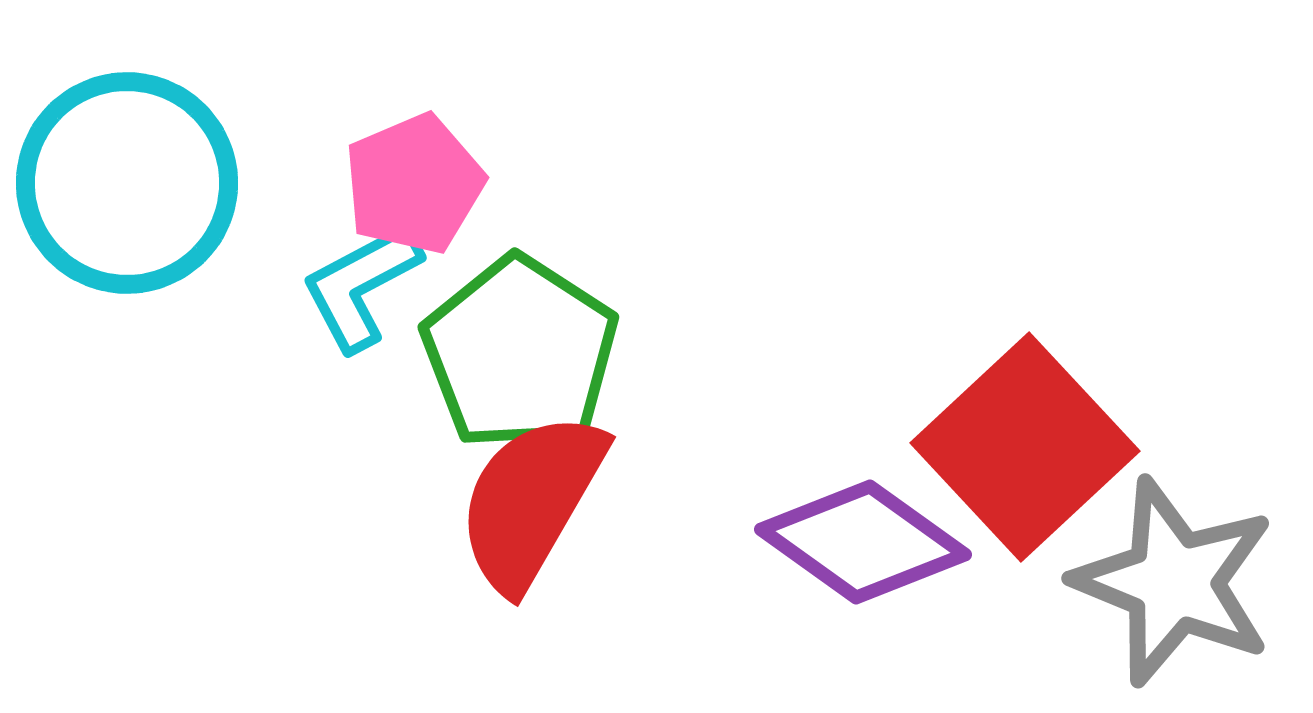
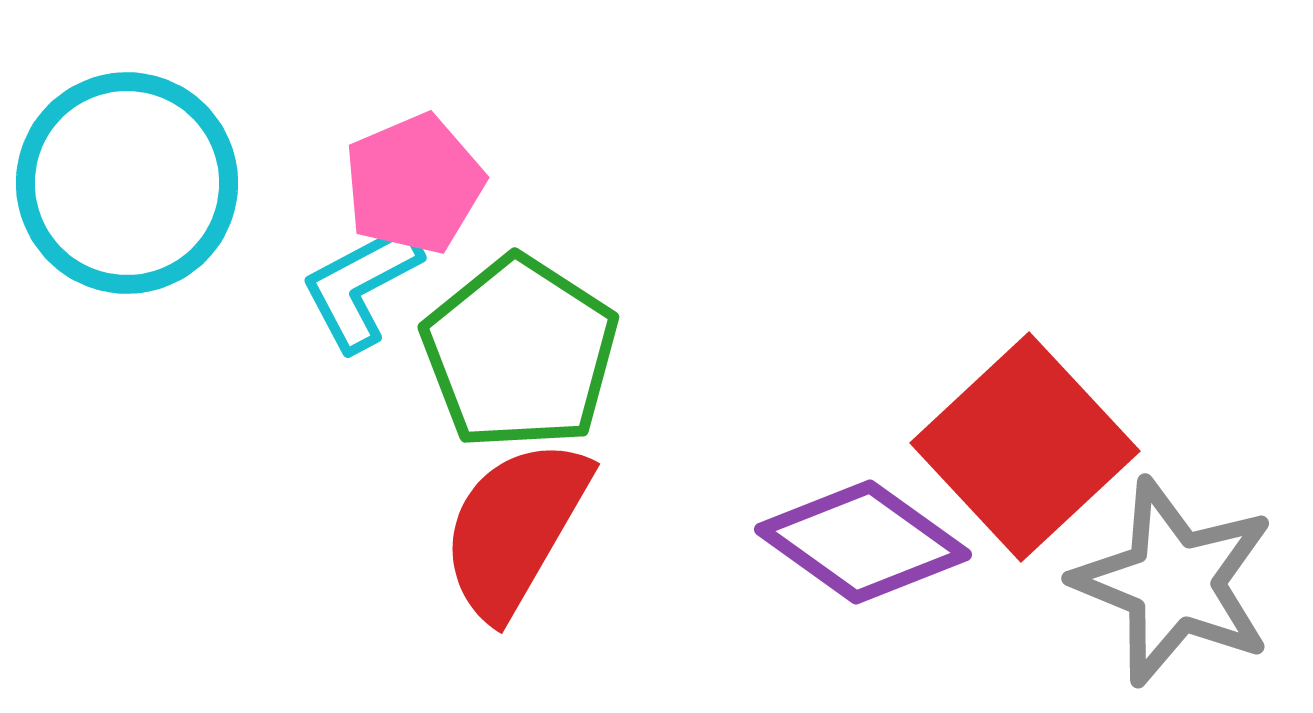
red semicircle: moved 16 px left, 27 px down
